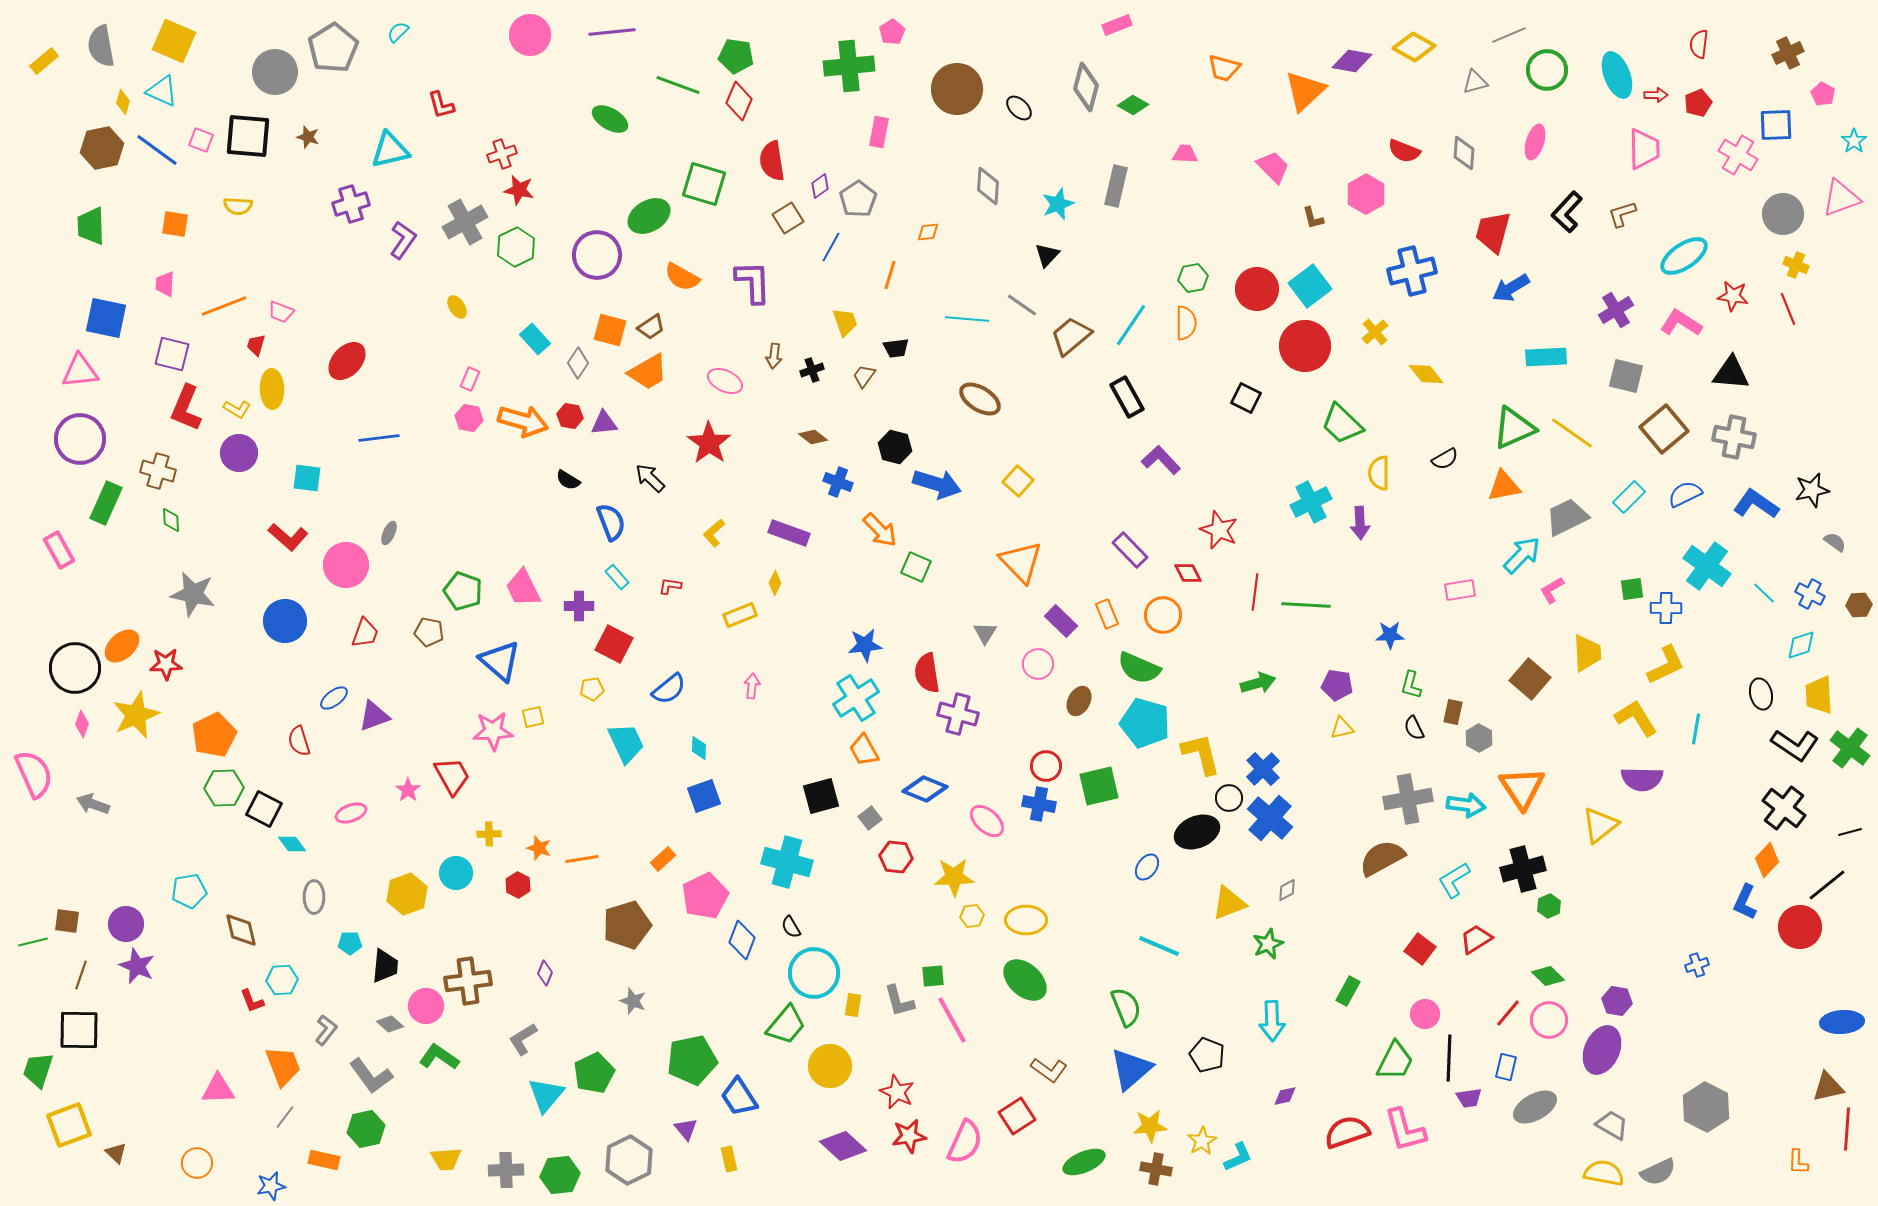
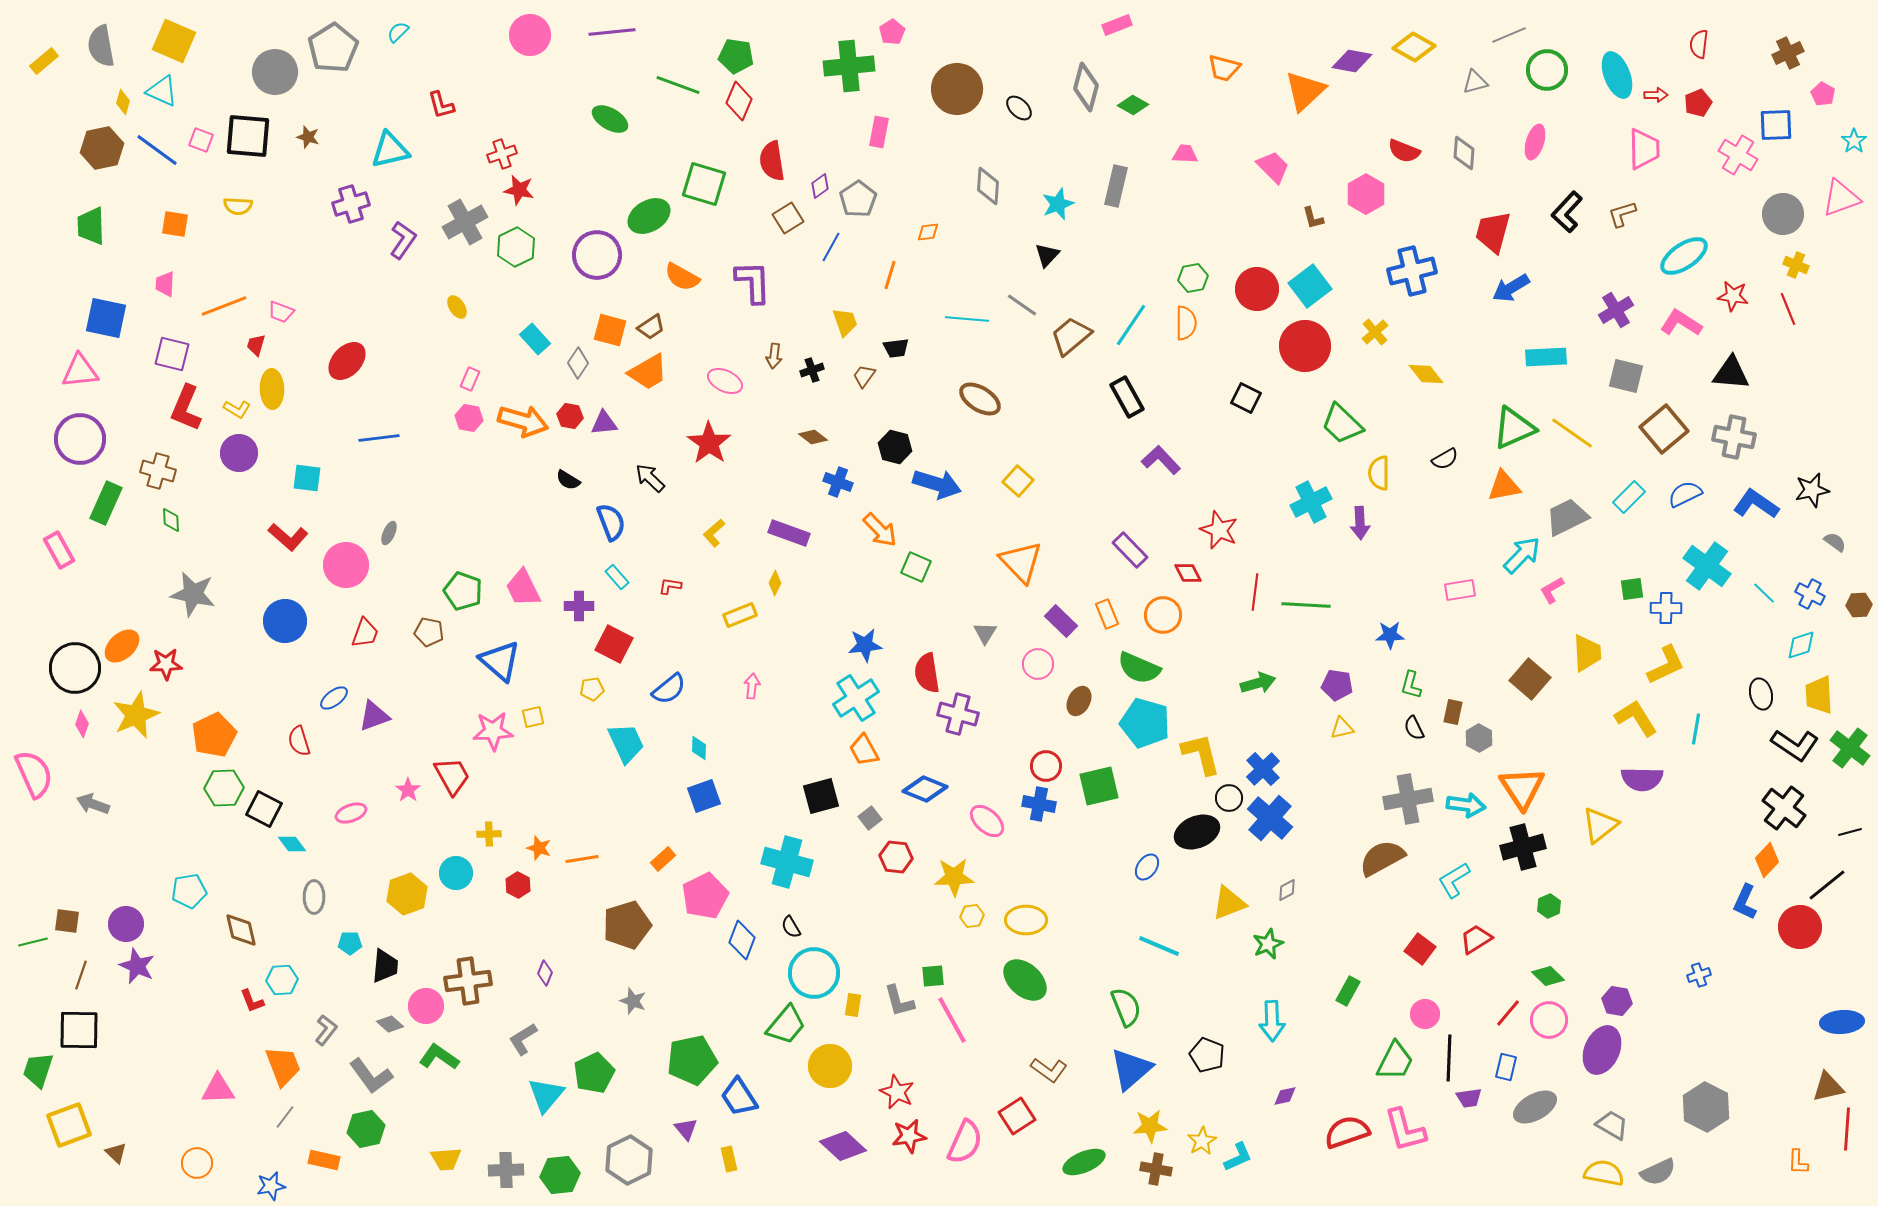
black cross at (1523, 869): moved 22 px up
blue cross at (1697, 965): moved 2 px right, 10 px down
